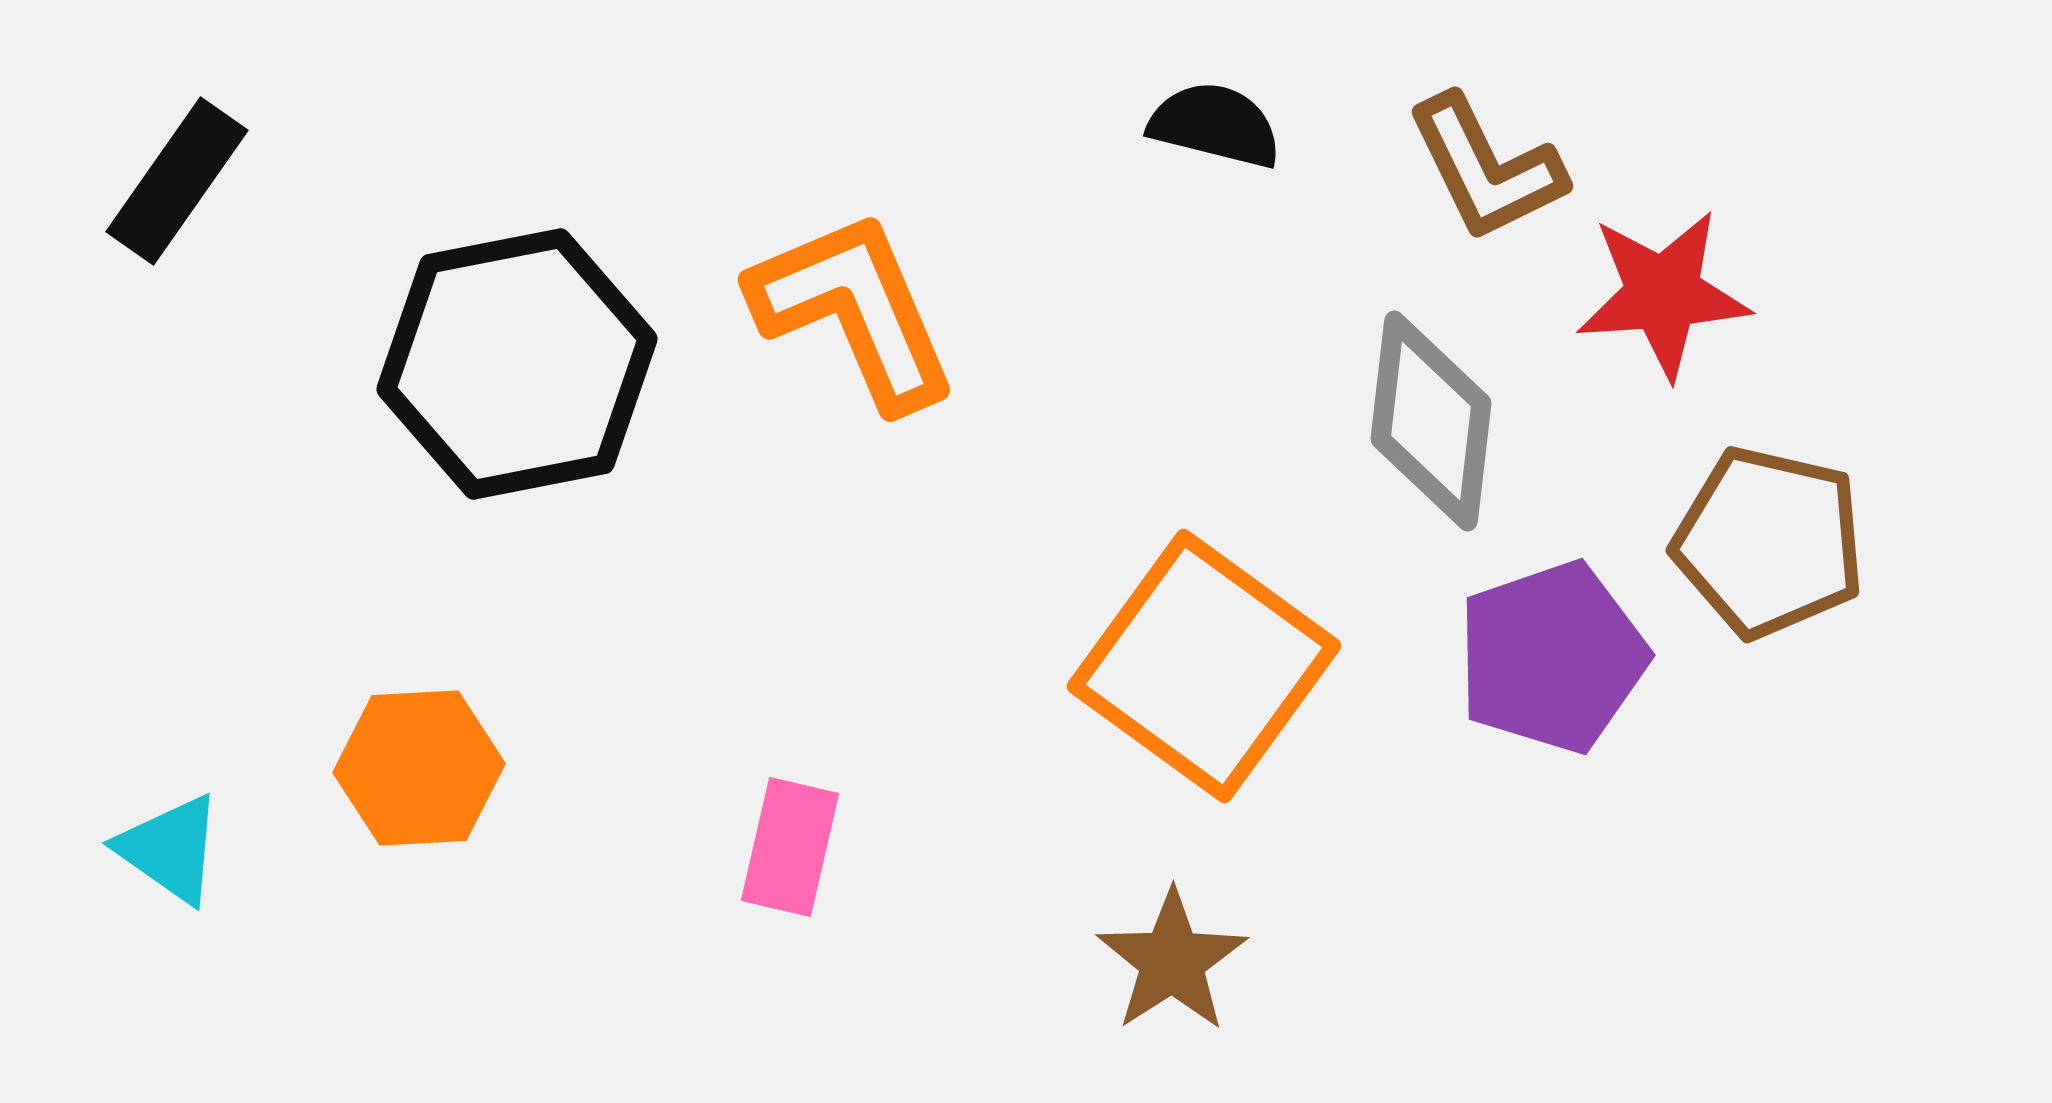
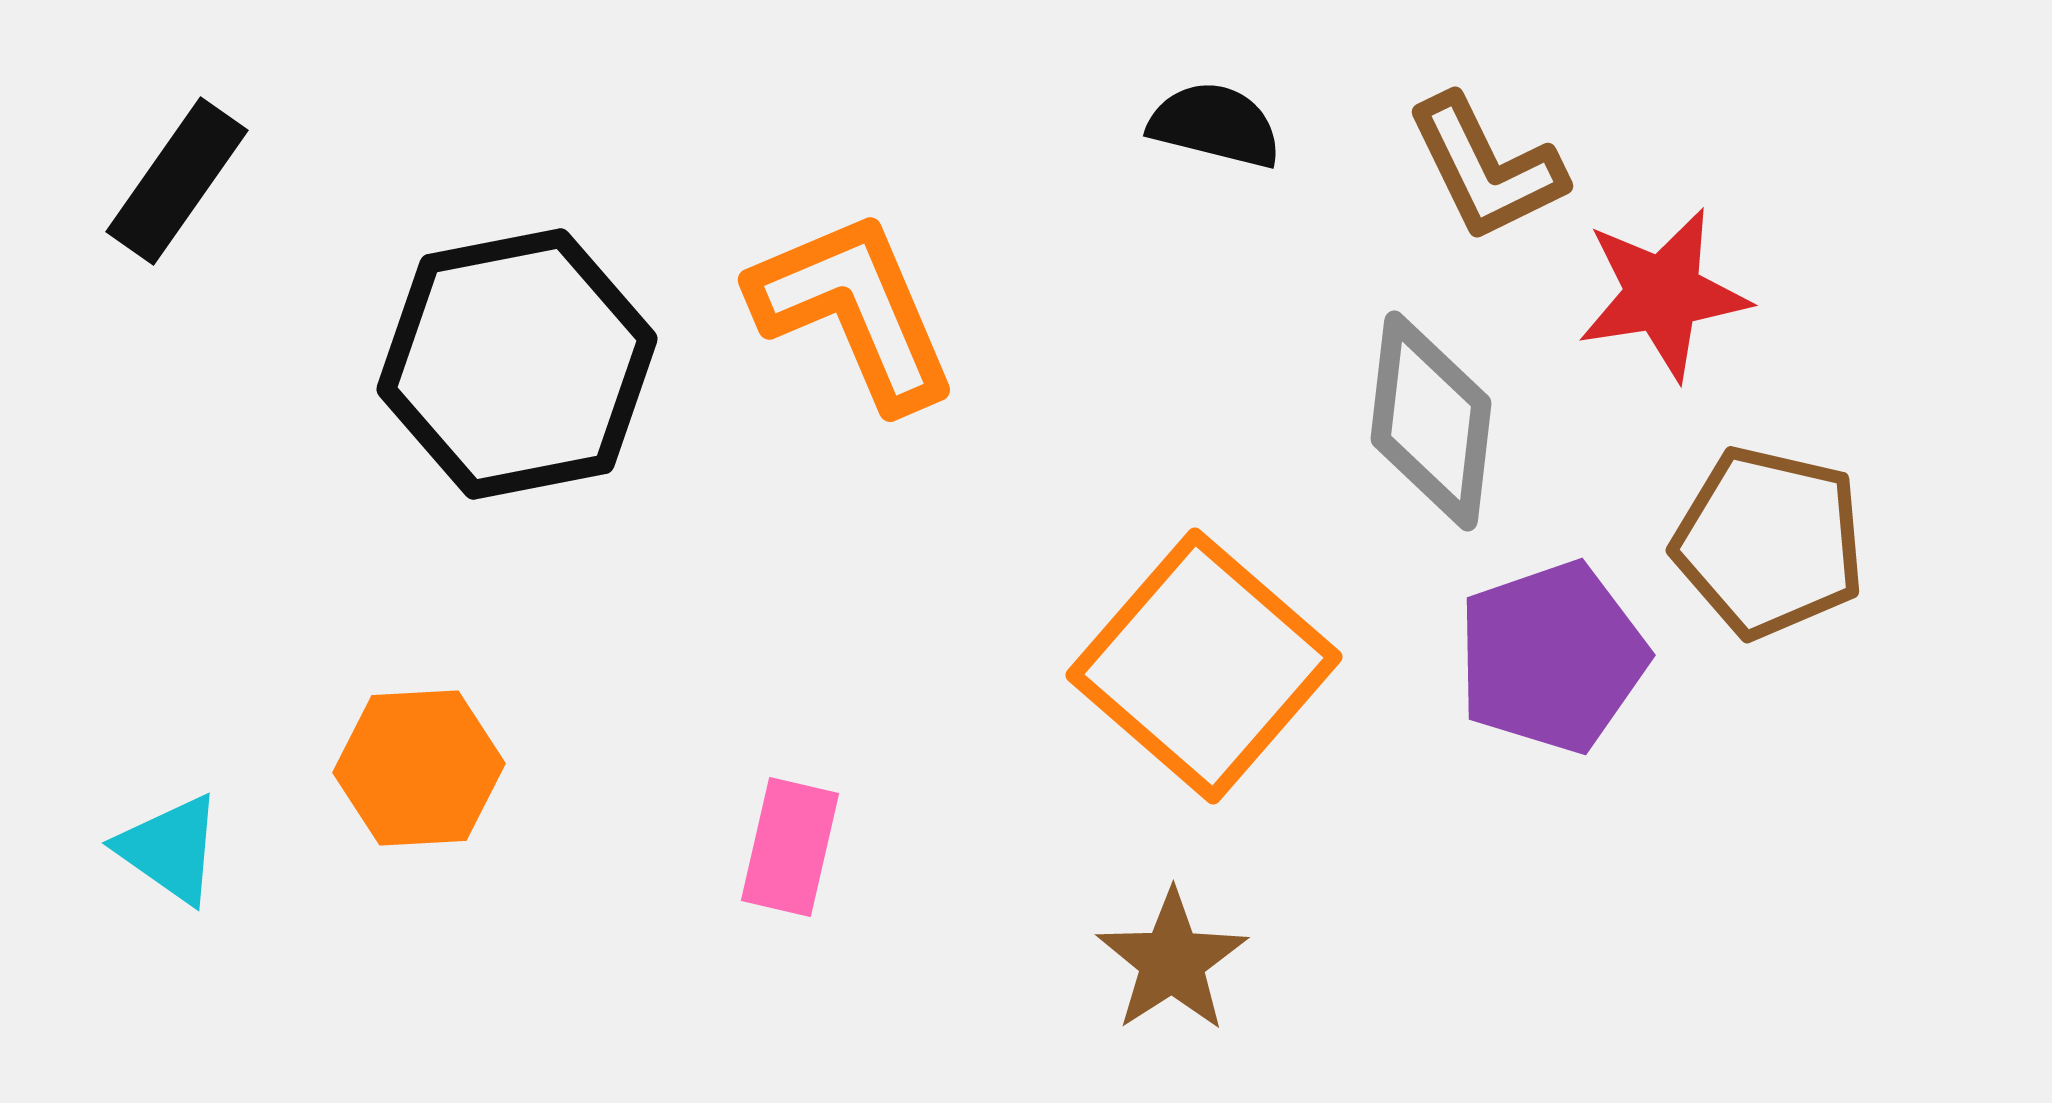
red star: rotated 5 degrees counterclockwise
orange square: rotated 5 degrees clockwise
